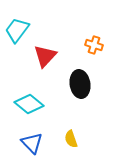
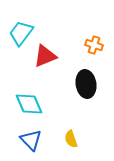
cyan trapezoid: moved 4 px right, 3 px down
red triangle: rotated 25 degrees clockwise
black ellipse: moved 6 px right
cyan diamond: rotated 28 degrees clockwise
blue triangle: moved 1 px left, 3 px up
